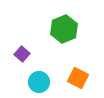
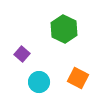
green hexagon: rotated 12 degrees counterclockwise
